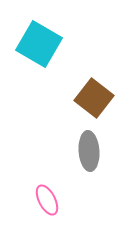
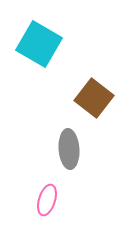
gray ellipse: moved 20 px left, 2 px up
pink ellipse: rotated 44 degrees clockwise
